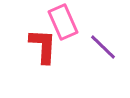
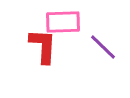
pink rectangle: rotated 68 degrees counterclockwise
